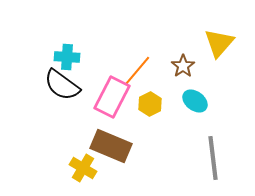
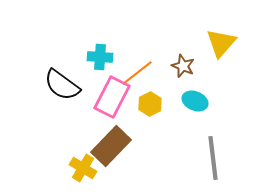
yellow triangle: moved 2 px right
cyan cross: moved 33 px right
brown star: rotated 15 degrees counterclockwise
orange line: moved 2 px down; rotated 12 degrees clockwise
cyan ellipse: rotated 15 degrees counterclockwise
brown rectangle: rotated 69 degrees counterclockwise
